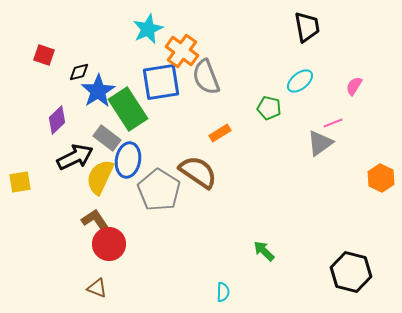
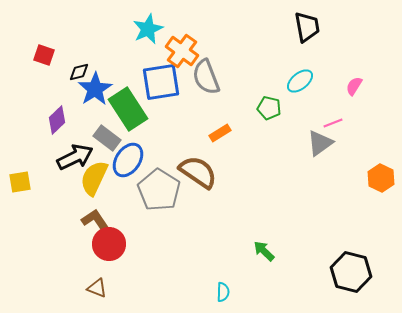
blue star: moved 3 px left, 2 px up
blue ellipse: rotated 24 degrees clockwise
yellow semicircle: moved 6 px left, 1 px down
